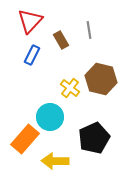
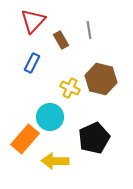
red triangle: moved 3 px right
blue rectangle: moved 8 px down
yellow cross: rotated 12 degrees counterclockwise
